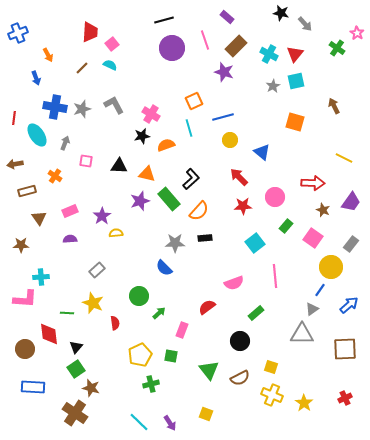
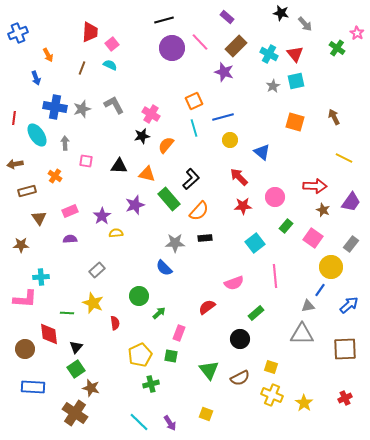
pink line at (205, 40): moved 5 px left, 2 px down; rotated 24 degrees counterclockwise
red triangle at (295, 54): rotated 18 degrees counterclockwise
brown line at (82, 68): rotated 24 degrees counterclockwise
brown arrow at (334, 106): moved 11 px down
cyan line at (189, 128): moved 5 px right
gray arrow at (65, 143): rotated 24 degrees counterclockwise
orange semicircle at (166, 145): rotated 30 degrees counterclockwise
red arrow at (313, 183): moved 2 px right, 3 px down
purple star at (140, 201): moved 5 px left, 4 px down
gray triangle at (312, 309): moved 4 px left, 3 px up; rotated 24 degrees clockwise
pink rectangle at (182, 330): moved 3 px left, 3 px down
black circle at (240, 341): moved 2 px up
